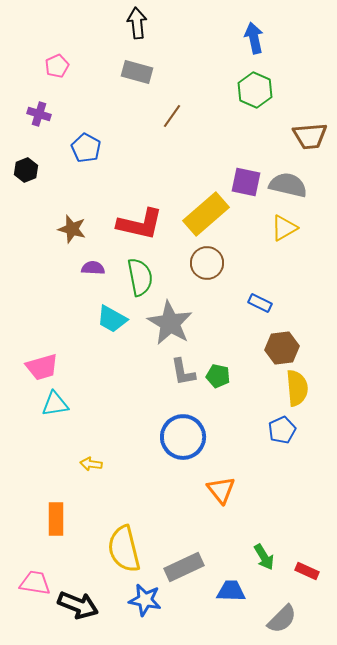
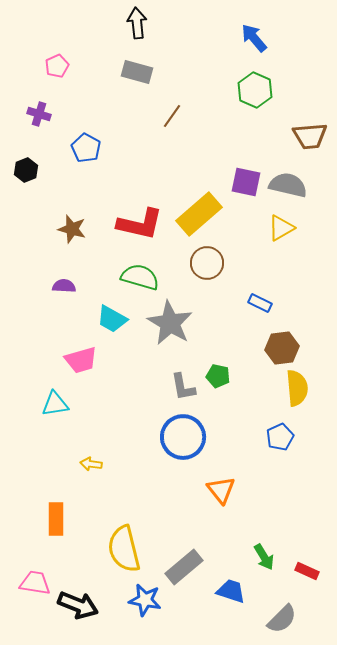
blue arrow at (254, 38): rotated 28 degrees counterclockwise
yellow rectangle at (206, 214): moved 7 px left
yellow triangle at (284, 228): moved 3 px left
purple semicircle at (93, 268): moved 29 px left, 18 px down
green semicircle at (140, 277): rotated 63 degrees counterclockwise
pink trapezoid at (42, 367): moved 39 px right, 7 px up
gray L-shape at (183, 372): moved 15 px down
blue pentagon at (282, 430): moved 2 px left, 7 px down
gray rectangle at (184, 567): rotated 15 degrees counterclockwise
blue trapezoid at (231, 591): rotated 16 degrees clockwise
